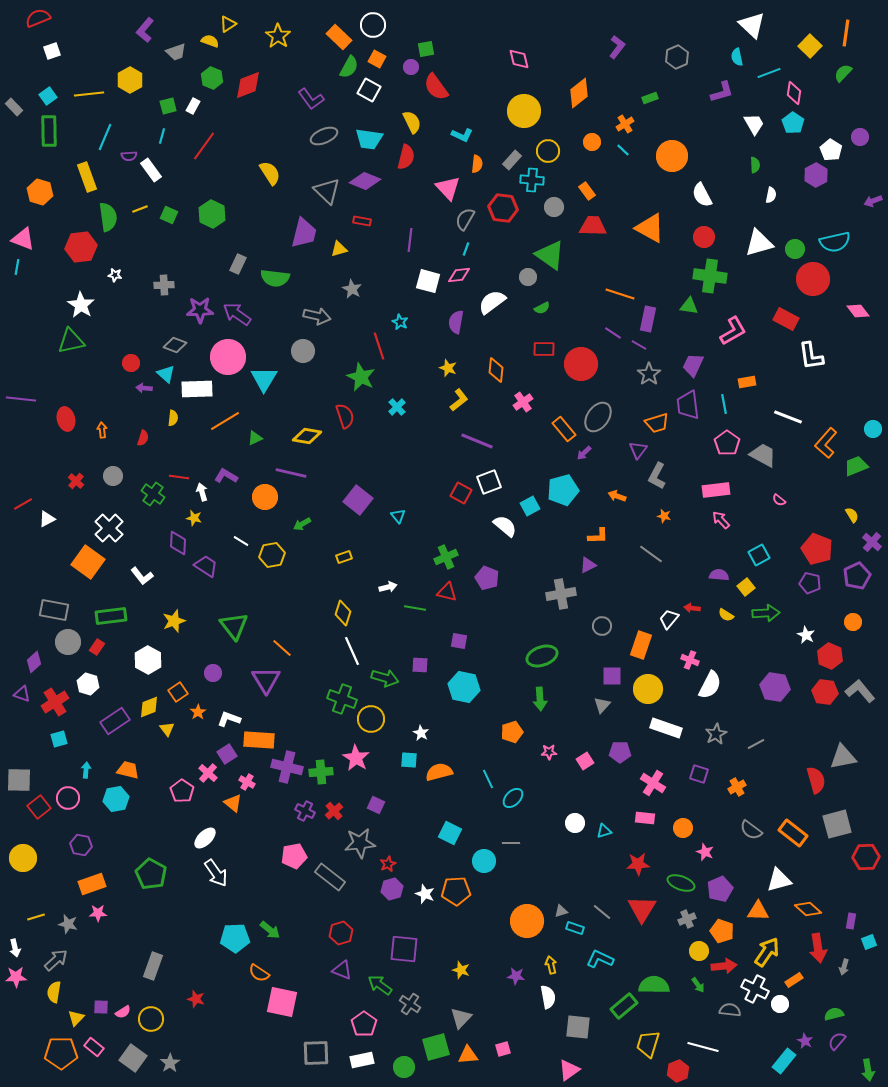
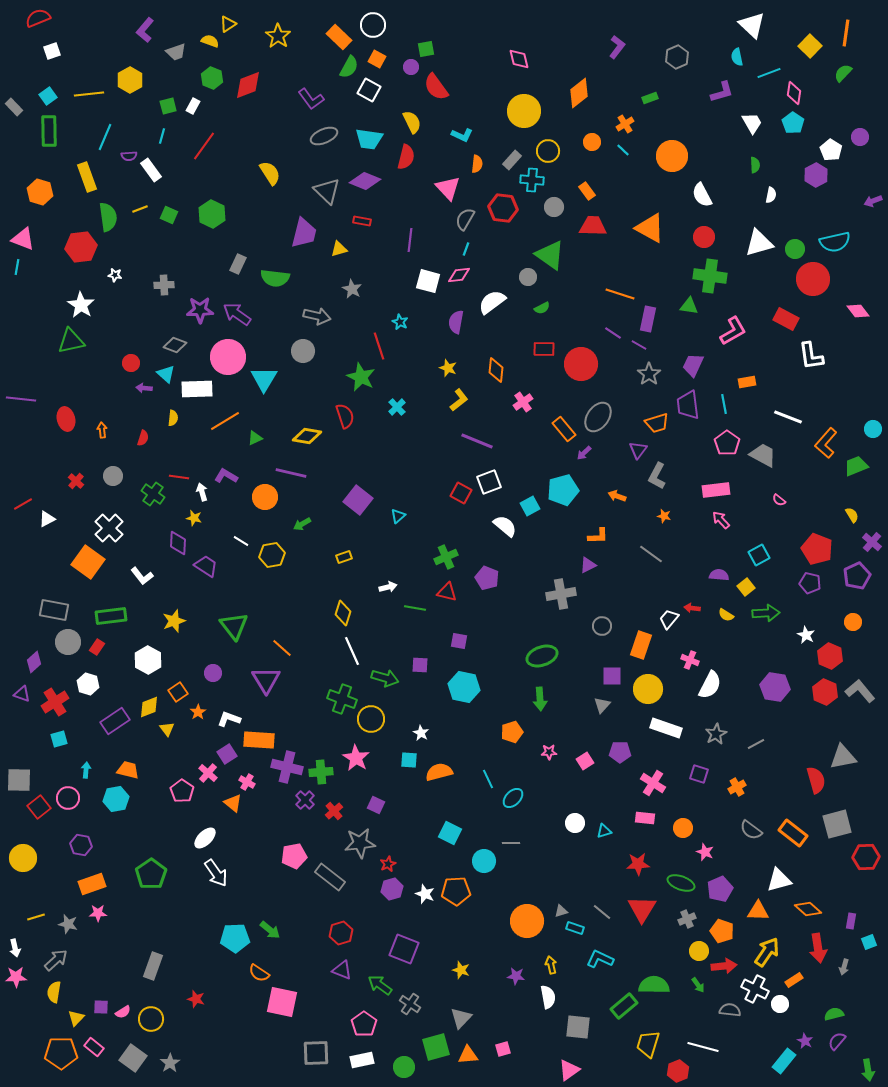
white trapezoid at (754, 124): moved 2 px left, 1 px up
cyan triangle at (398, 516): rotated 28 degrees clockwise
red hexagon at (825, 692): rotated 15 degrees clockwise
purple cross at (305, 811): moved 11 px up; rotated 18 degrees clockwise
green pentagon at (151, 874): rotated 8 degrees clockwise
purple square at (404, 949): rotated 16 degrees clockwise
